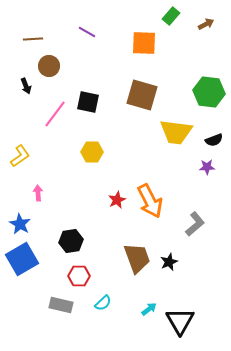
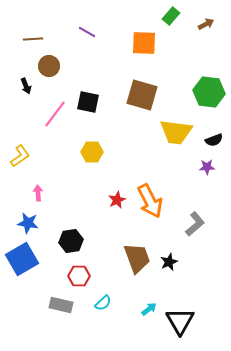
blue star: moved 8 px right, 1 px up; rotated 20 degrees counterclockwise
